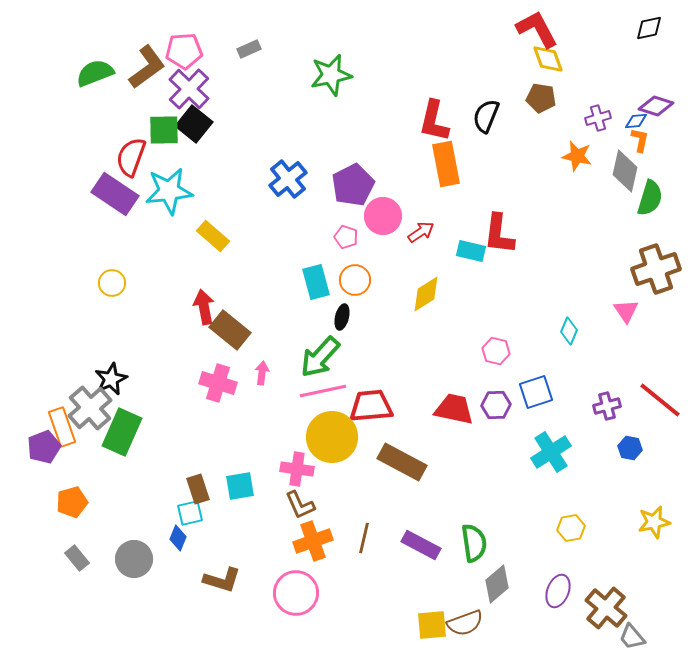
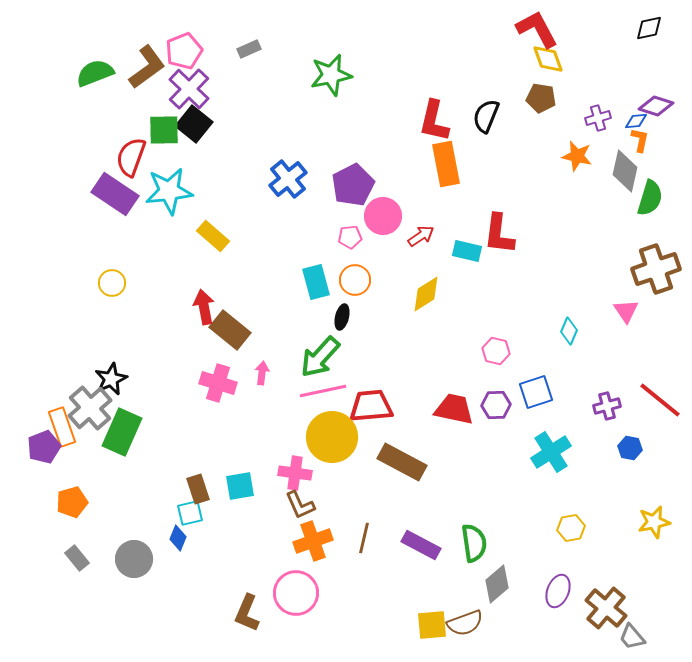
pink pentagon at (184, 51): rotated 18 degrees counterclockwise
red arrow at (421, 232): moved 4 px down
pink pentagon at (346, 237): moved 4 px right; rotated 25 degrees counterclockwise
cyan rectangle at (471, 251): moved 4 px left
pink cross at (297, 469): moved 2 px left, 4 px down
brown L-shape at (222, 580): moved 25 px right, 33 px down; rotated 96 degrees clockwise
